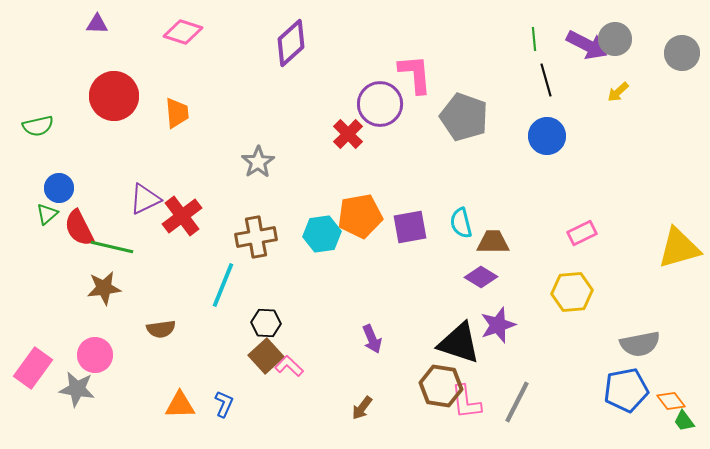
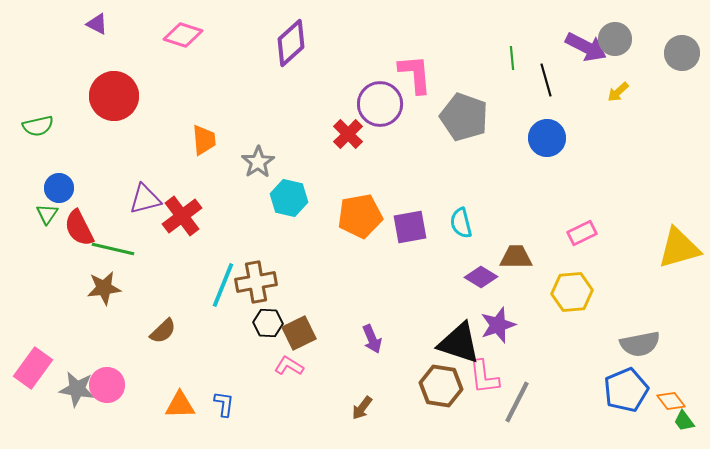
purple triangle at (97, 24): rotated 25 degrees clockwise
pink diamond at (183, 32): moved 3 px down
green line at (534, 39): moved 22 px left, 19 px down
purple arrow at (587, 45): moved 1 px left, 2 px down
orange trapezoid at (177, 113): moved 27 px right, 27 px down
blue circle at (547, 136): moved 2 px down
purple triangle at (145, 199): rotated 12 degrees clockwise
green triangle at (47, 214): rotated 15 degrees counterclockwise
cyan hexagon at (322, 234): moved 33 px left, 36 px up; rotated 21 degrees clockwise
brown cross at (256, 237): moved 45 px down
brown trapezoid at (493, 242): moved 23 px right, 15 px down
green line at (112, 247): moved 1 px right, 2 px down
black hexagon at (266, 323): moved 2 px right
brown semicircle at (161, 329): moved 2 px right, 2 px down; rotated 36 degrees counterclockwise
pink circle at (95, 355): moved 12 px right, 30 px down
brown square at (266, 356): moved 33 px right, 23 px up; rotated 16 degrees clockwise
pink L-shape at (289, 366): rotated 12 degrees counterclockwise
blue pentagon at (626, 390): rotated 12 degrees counterclockwise
pink L-shape at (466, 402): moved 18 px right, 25 px up
blue L-shape at (224, 404): rotated 16 degrees counterclockwise
